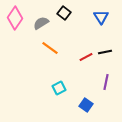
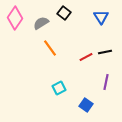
orange line: rotated 18 degrees clockwise
